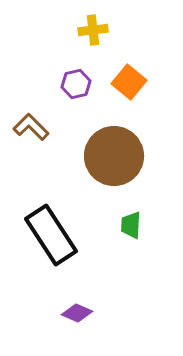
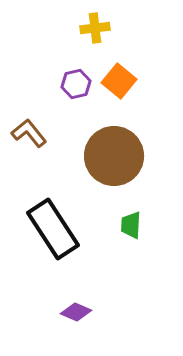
yellow cross: moved 2 px right, 2 px up
orange square: moved 10 px left, 1 px up
brown L-shape: moved 2 px left, 6 px down; rotated 6 degrees clockwise
black rectangle: moved 2 px right, 6 px up
purple diamond: moved 1 px left, 1 px up
